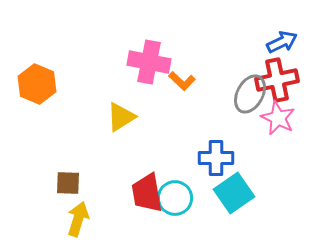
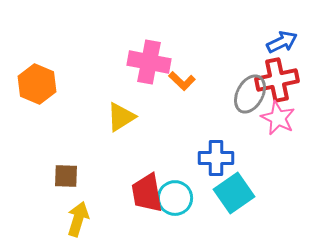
brown square: moved 2 px left, 7 px up
